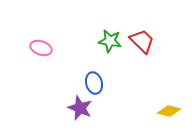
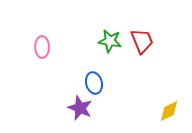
red trapezoid: rotated 24 degrees clockwise
pink ellipse: moved 1 px right, 1 px up; rotated 70 degrees clockwise
yellow diamond: rotated 40 degrees counterclockwise
